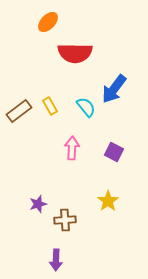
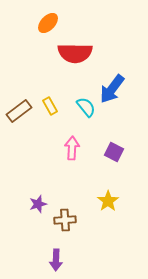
orange ellipse: moved 1 px down
blue arrow: moved 2 px left
